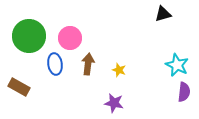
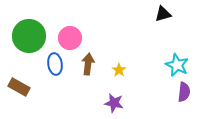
yellow star: rotated 16 degrees clockwise
